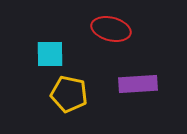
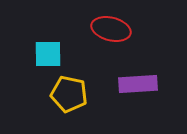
cyan square: moved 2 px left
